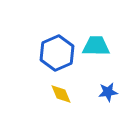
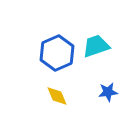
cyan trapezoid: rotated 20 degrees counterclockwise
yellow diamond: moved 4 px left, 2 px down
